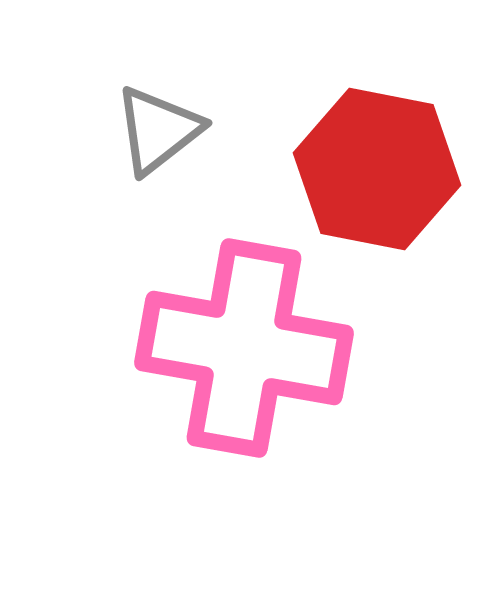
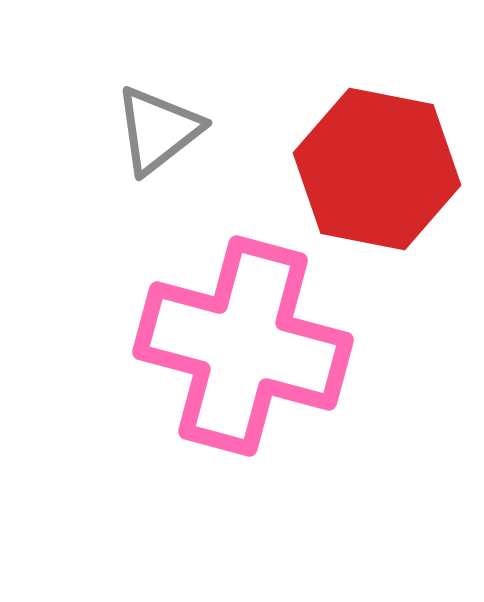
pink cross: moved 1 px left, 2 px up; rotated 5 degrees clockwise
